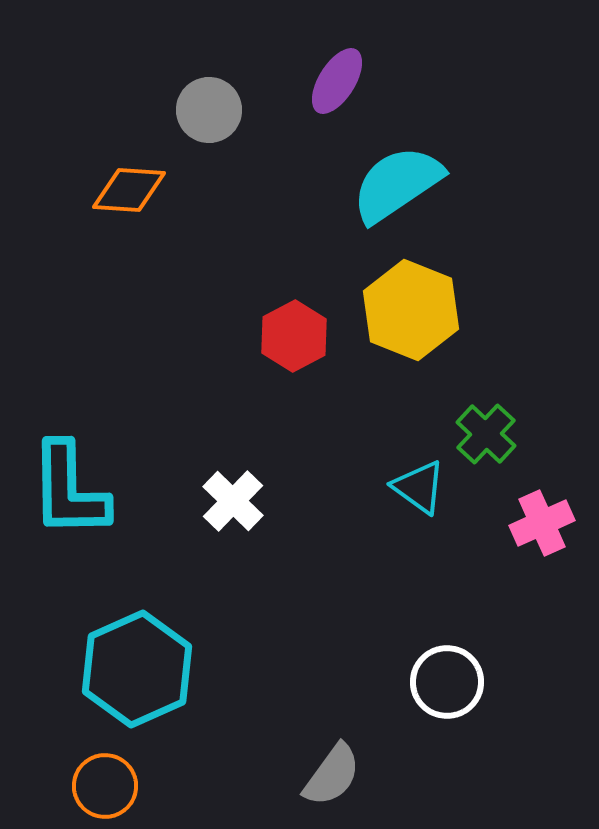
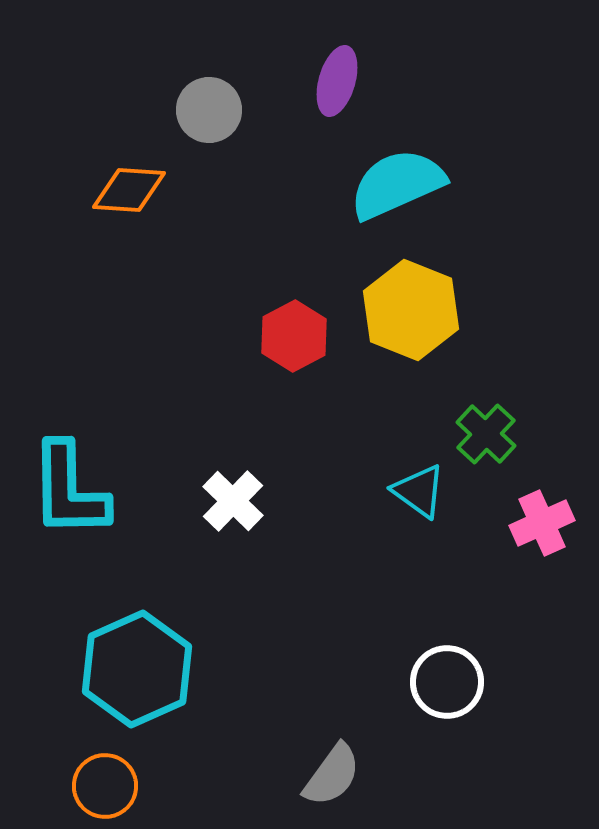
purple ellipse: rotated 16 degrees counterclockwise
cyan semicircle: rotated 10 degrees clockwise
cyan triangle: moved 4 px down
